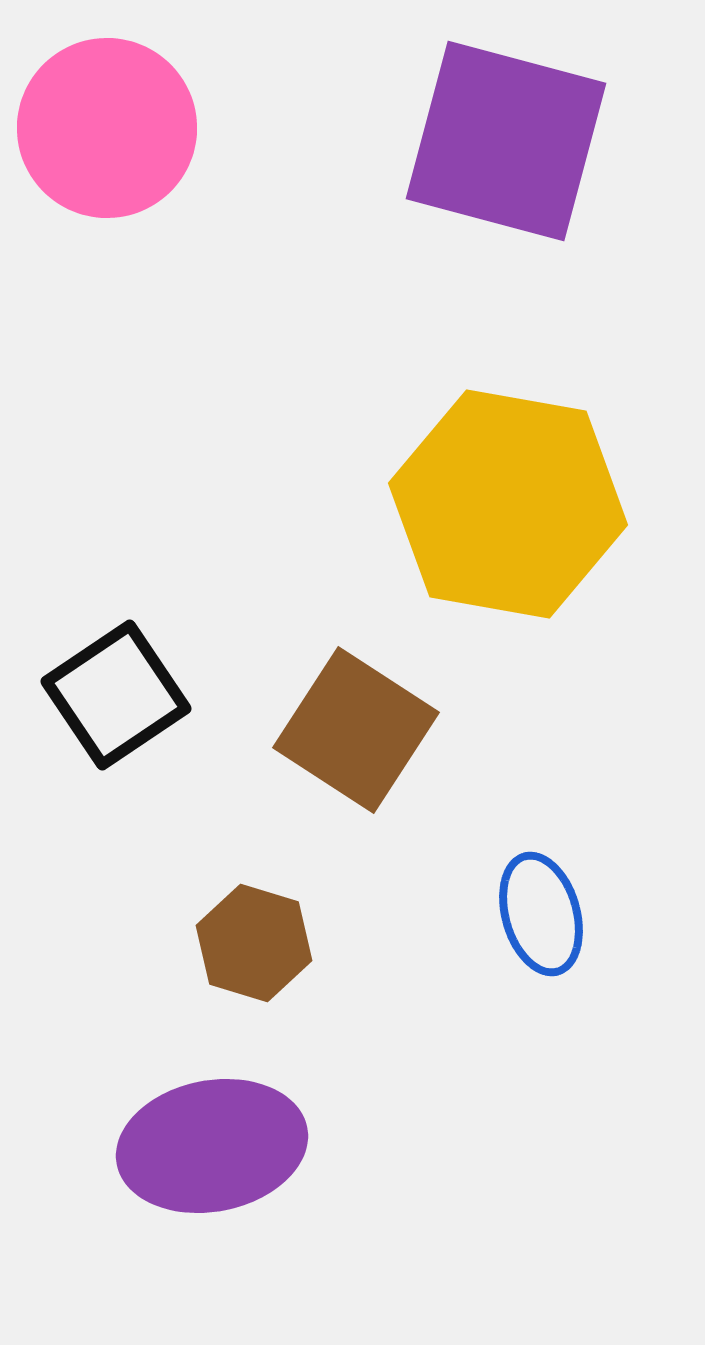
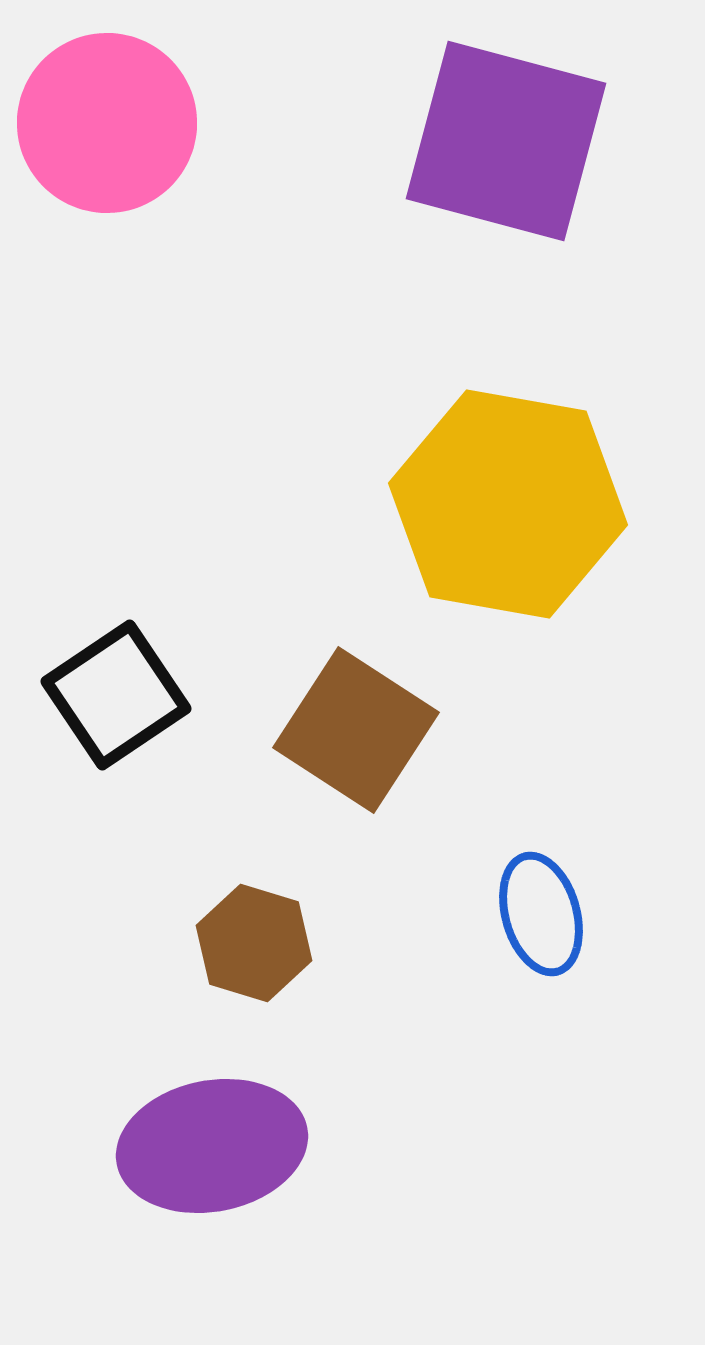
pink circle: moved 5 px up
